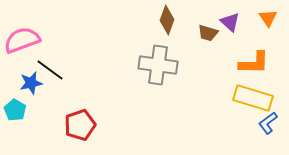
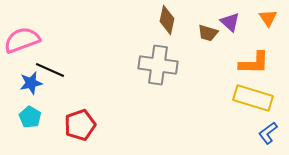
brown diamond: rotated 8 degrees counterclockwise
black line: rotated 12 degrees counterclockwise
cyan pentagon: moved 15 px right, 7 px down
blue L-shape: moved 10 px down
